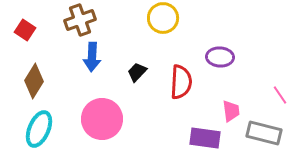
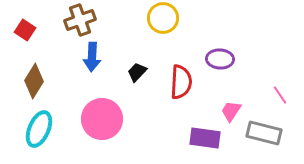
purple ellipse: moved 2 px down
pink trapezoid: rotated 140 degrees counterclockwise
